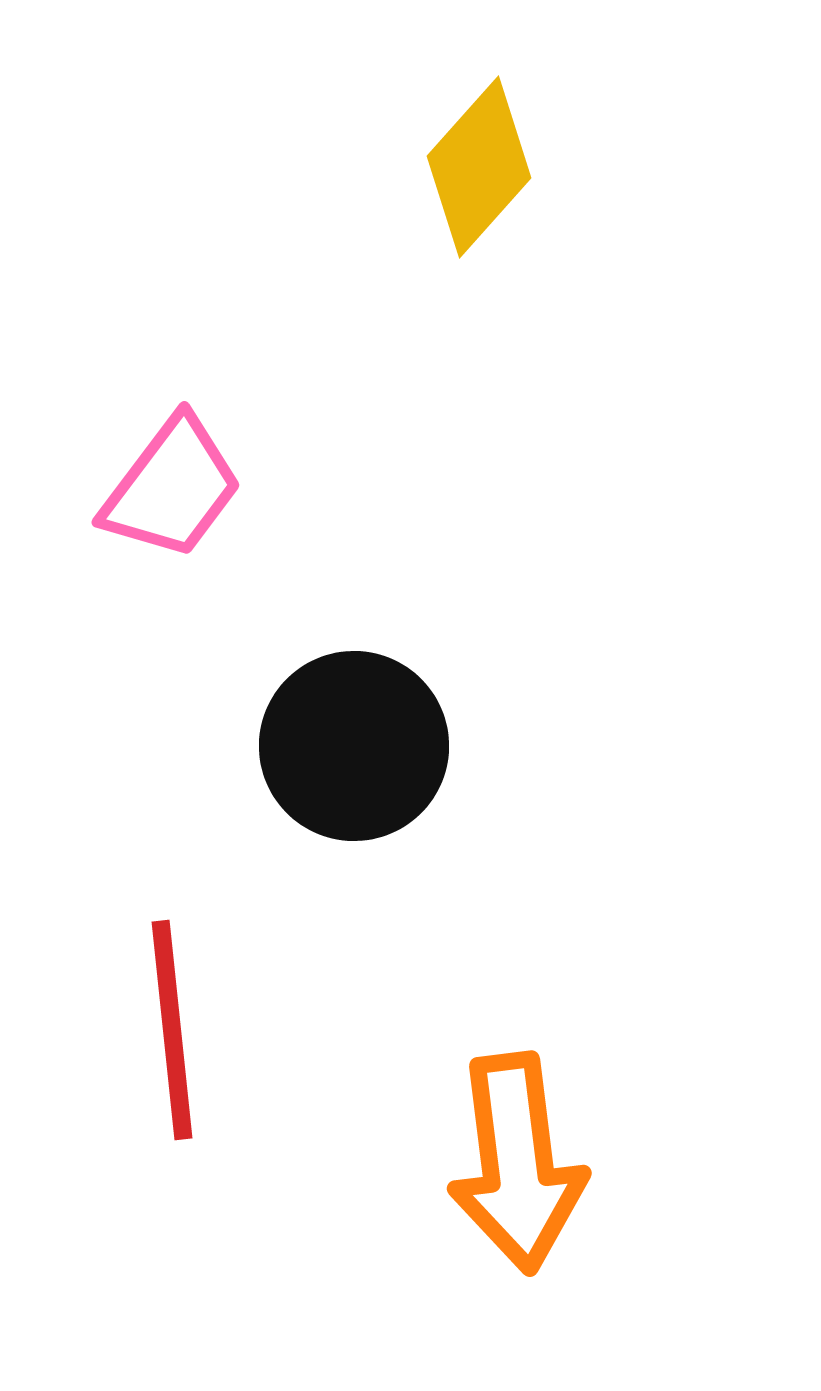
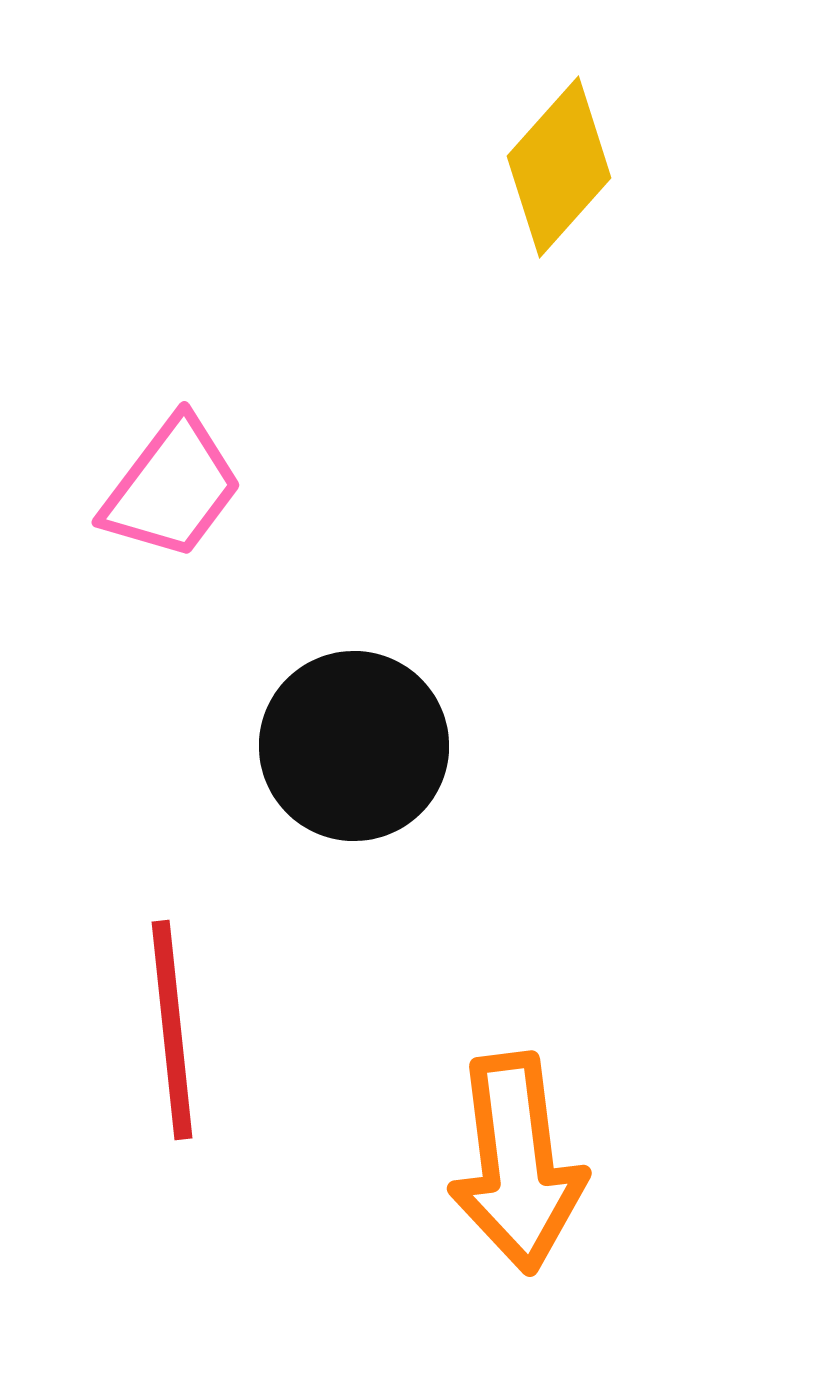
yellow diamond: moved 80 px right
